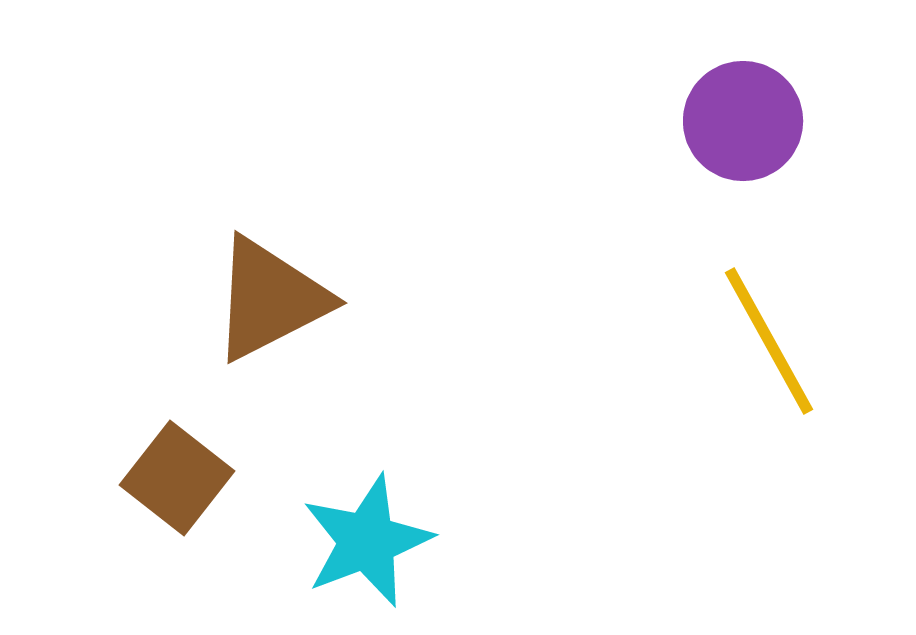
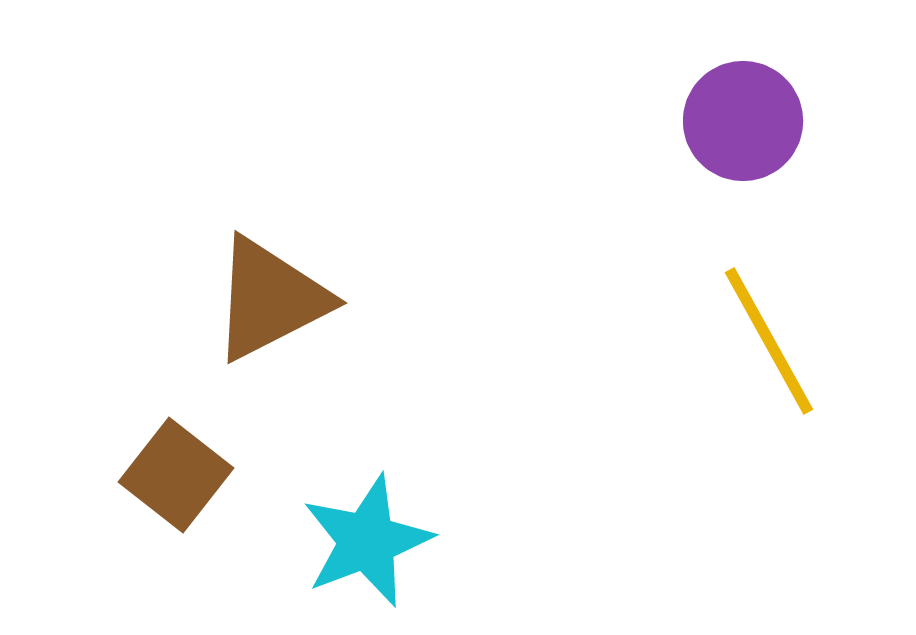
brown square: moved 1 px left, 3 px up
